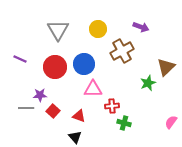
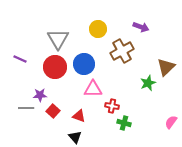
gray triangle: moved 9 px down
red cross: rotated 16 degrees clockwise
